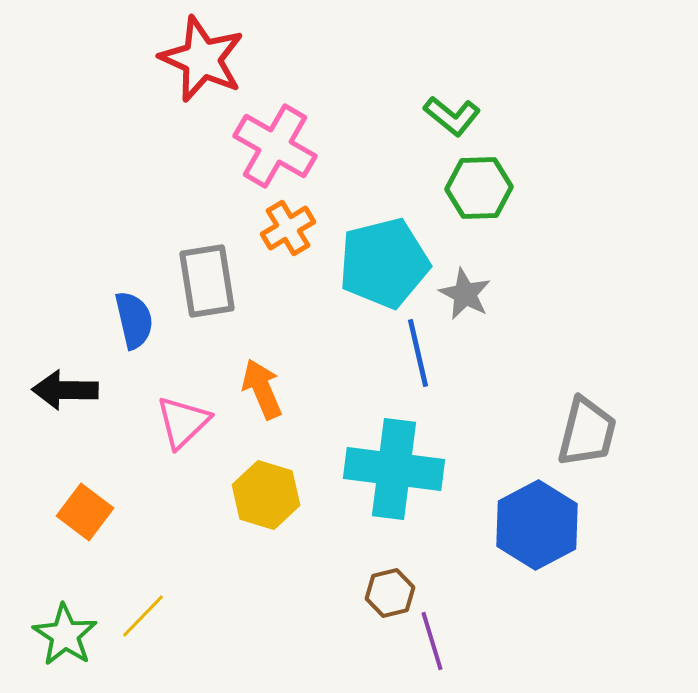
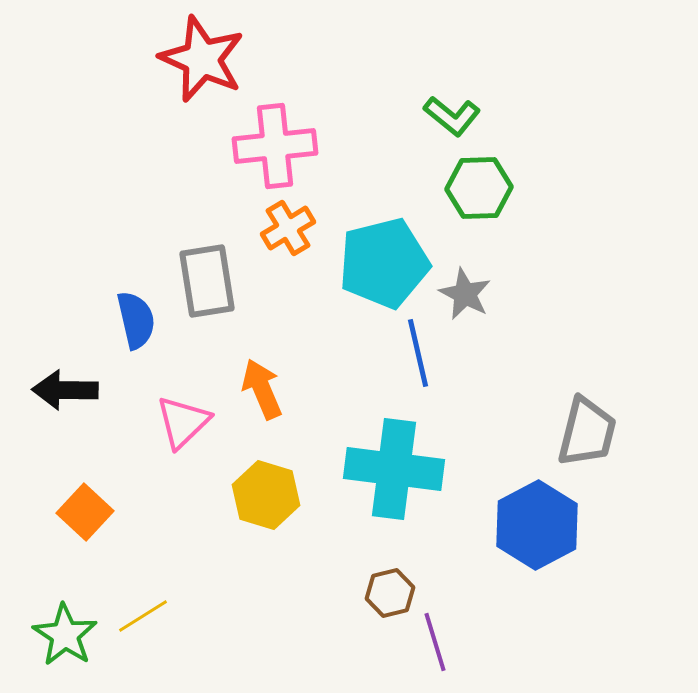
pink cross: rotated 36 degrees counterclockwise
blue semicircle: moved 2 px right
orange square: rotated 6 degrees clockwise
yellow line: rotated 14 degrees clockwise
purple line: moved 3 px right, 1 px down
